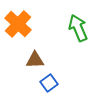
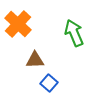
green arrow: moved 4 px left, 5 px down
blue square: rotated 12 degrees counterclockwise
